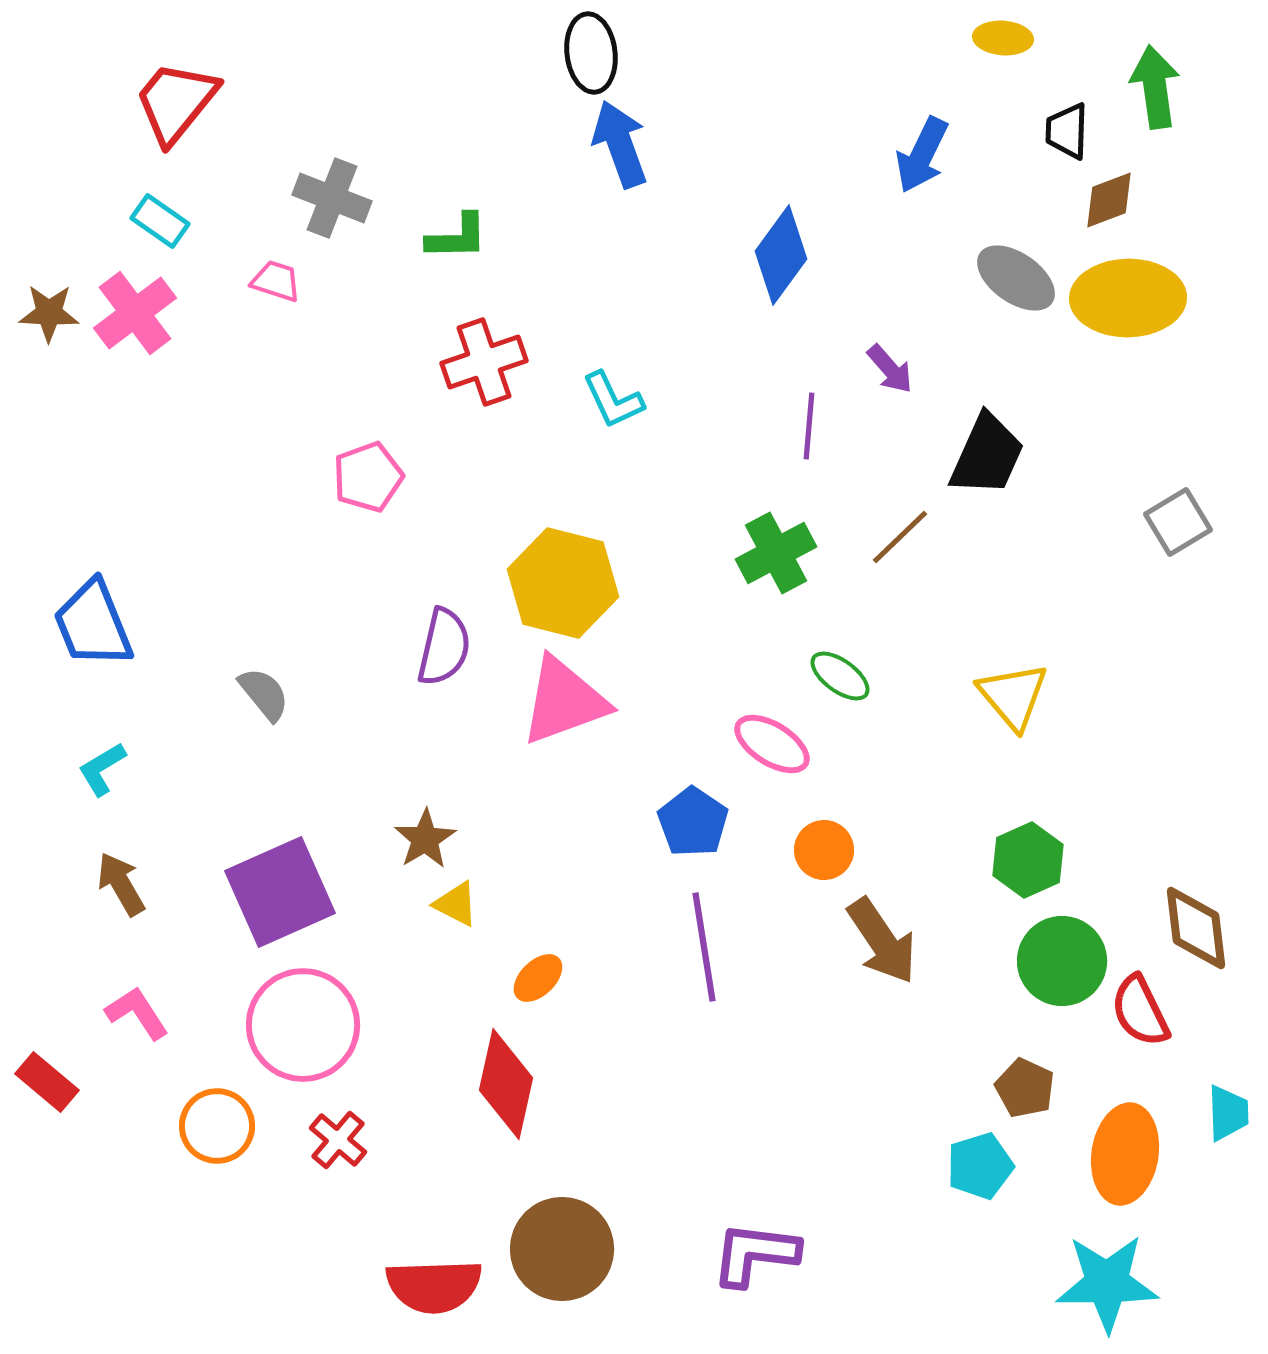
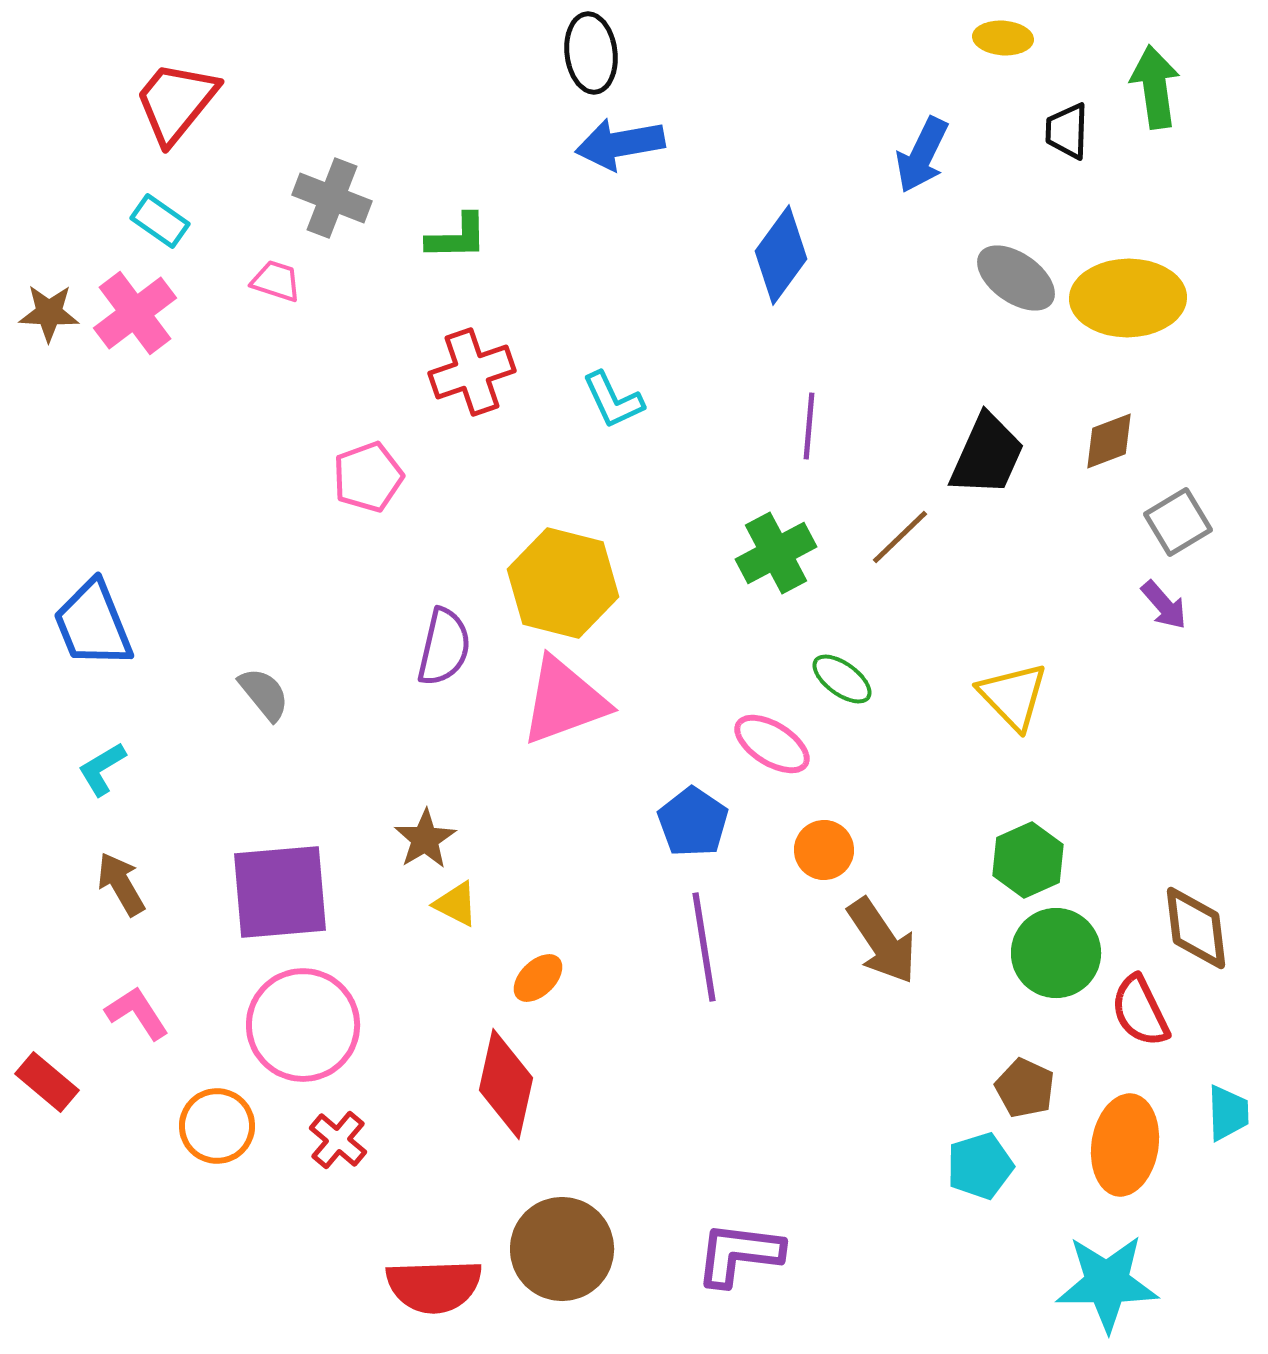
blue arrow at (620, 144): rotated 80 degrees counterclockwise
brown diamond at (1109, 200): moved 241 px down
red cross at (484, 362): moved 12 px left, 10 px down
purple arrow at (890, 369): moved 274 px right, 236 px down
green ellipse at (840, 676): moved 2 px right, 3 px down
yellow triangle at (1013, 696): rotated 4 degrees counterclockwise
purple square at (280, 892): rotated 19 degrees clockwise
green circle at (1062, 961): moved 6 px left, 8 px up
orange ellipse at (1125, 1154): moved 9 px up
purple L-shape at (755, 1254): moved 16 px left
